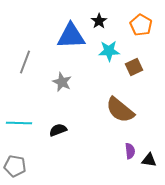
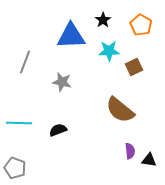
black star: moved 4 px right, 1 px up
gray star: rotated 12 degrees counterclockwise
gray pentagon: moved 2 px down; rotated 10 degrees clockwise
